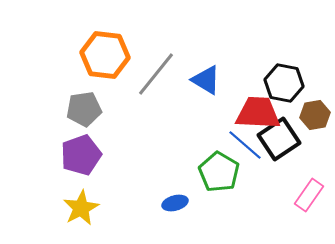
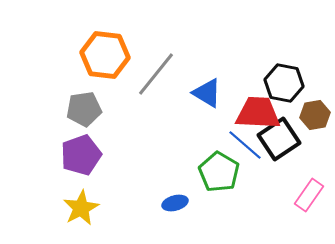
blue triangle: moved 1 px right, 13 px down
